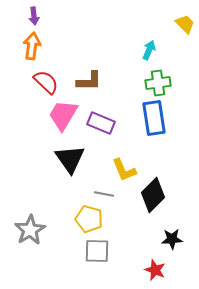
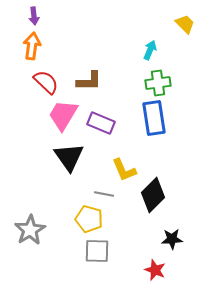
cyan arrow: moved 1 px right
black triangle: moved 1 px left, 2 px up
